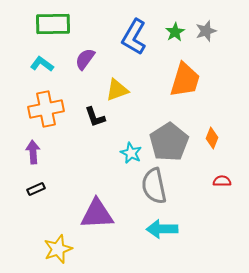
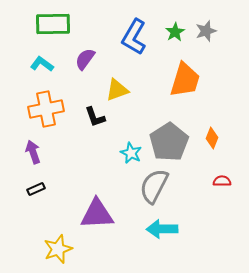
purple arrow: rotated 15 degrees counterclockwise
gray semicircle: rotated 39 degrees clockwise
